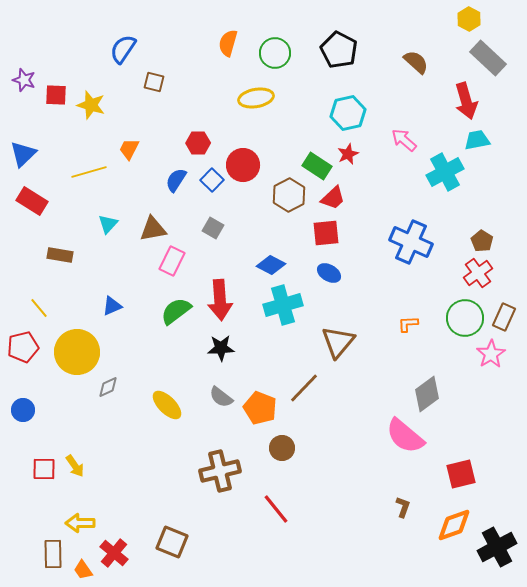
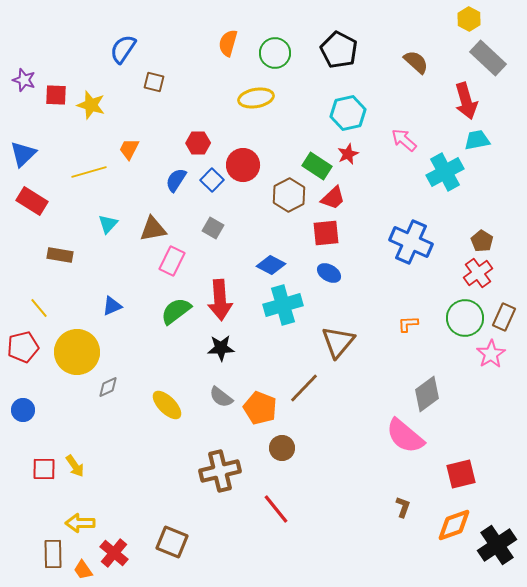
black cross at (497, 547): moved 2 px up; rotated 6 degrees counterclockwise
